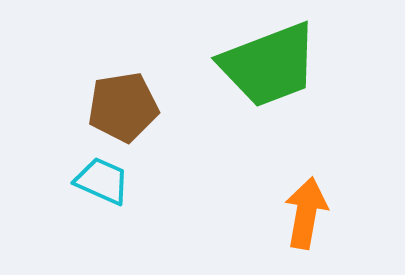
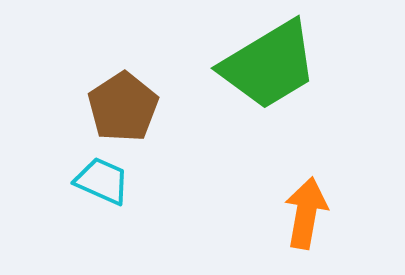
green trapezoid: rotated 10 degrees counterclockwise
brown pentagon: rotated 24 degrees counterclockwise
